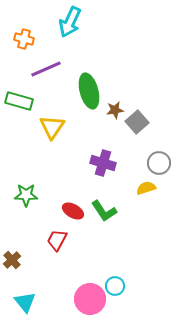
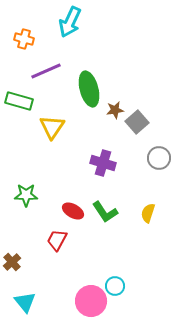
purple line: moved 2 px down
green ellipse: moved 2 px up
gray circle: moved 5 px up
yellow semicircle: moved 2 px right, 25 px down; rotated 54 degrees counterclockwise
green L-shape: moved 1 px right, 1 px down
brown cross: moved 2 px down
pink circle: moved 1 px right, 2 px down
